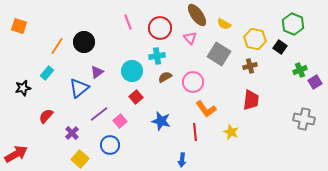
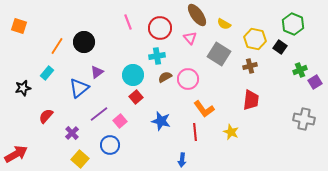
cyan circle: moved 1 px right, 4 px down
pink circle: moved 5 px left, 3 px up
orange L-shape: moved 2 px left
